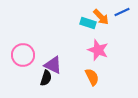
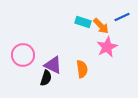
blue line: moved 5 px down
orange arrow: moved 9 px down
cyan rectangle: moved 5 px left, 1 px up
pink star: moved 9 px right, 3 px up; rotated 25 degrees clockwise
orange semicircle: moved 10 px left, 8 px up; rotated 18 degrees clockwise
